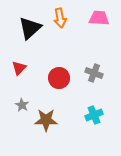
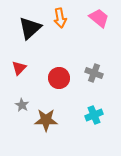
pink trapezoid: rotated 35 degrees clockwise
